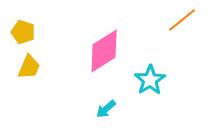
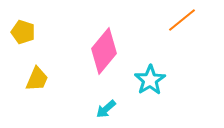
pink diamond: rotated 18 degrees counterclockwise
yellow trapezoid: moved 8 px right, 12 px down
